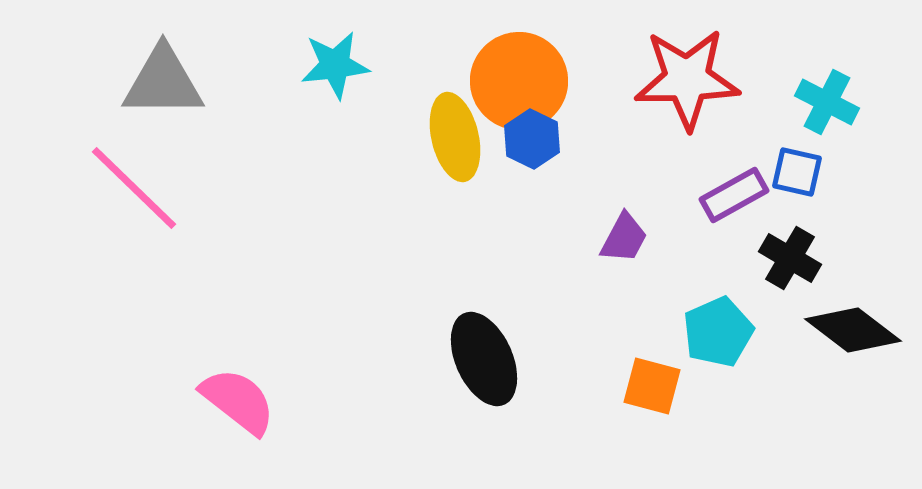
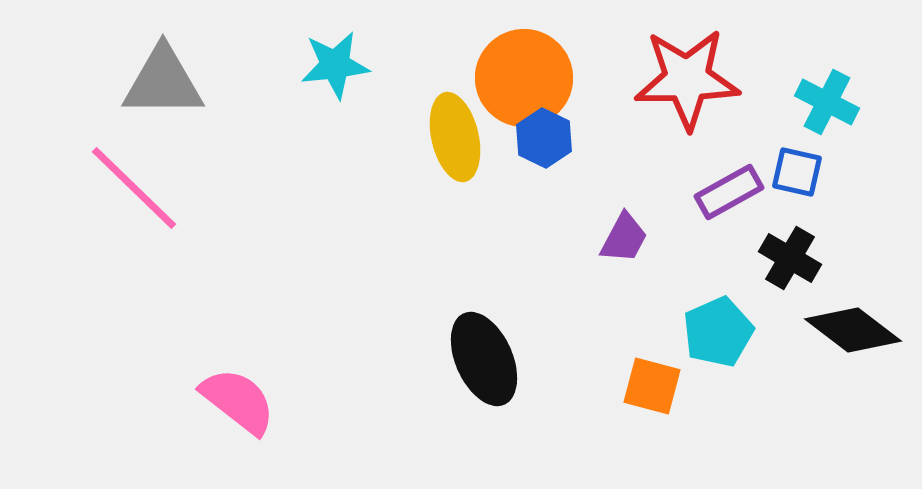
orange circle: moved 5 px right, 3 px up
blue hexagon: moved 12 px right, 1 px up
purple rectangle: moved 5 px left, 3 px up
